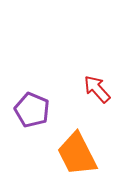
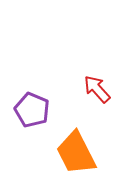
orange trapezoid: moved 1 px left, 1 px up
